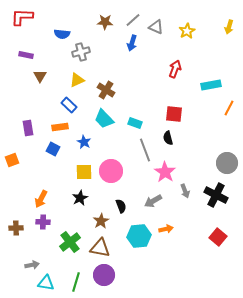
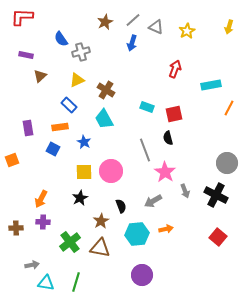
brown star at (105, 22): rotated 28 degrees counterclockwise
blue semicircle at (62, 34): moved 1 px left, 5 px down; rotated 49 degrees clockwise
brown triangle at (40, 76): rotated 16 degrees clockwise
red square at (174, 114): rotated 18 degrees counterclockwise
cyan trapezoid at (104, 119): rotated 15 degrees clockwise
cyan rectangle at (135, 123): moved 12 px right, 16 px up
cyan hexagon at (139, 236): moved 2 px left, 2 px up
purple circle at (104, 275): moved 38 px right
